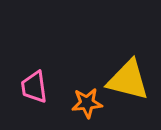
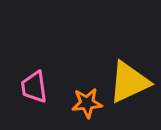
yellow triangle: moved 1 px right, 2 px down; rotated 39 degrees counterclockwise
